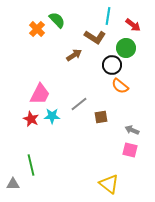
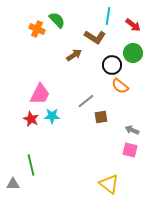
orange cross: rotated 21 degrees counterclockwise
green circle: moved 7 px right, 5 px down
gray line: moved 7 px right, 3 px up
